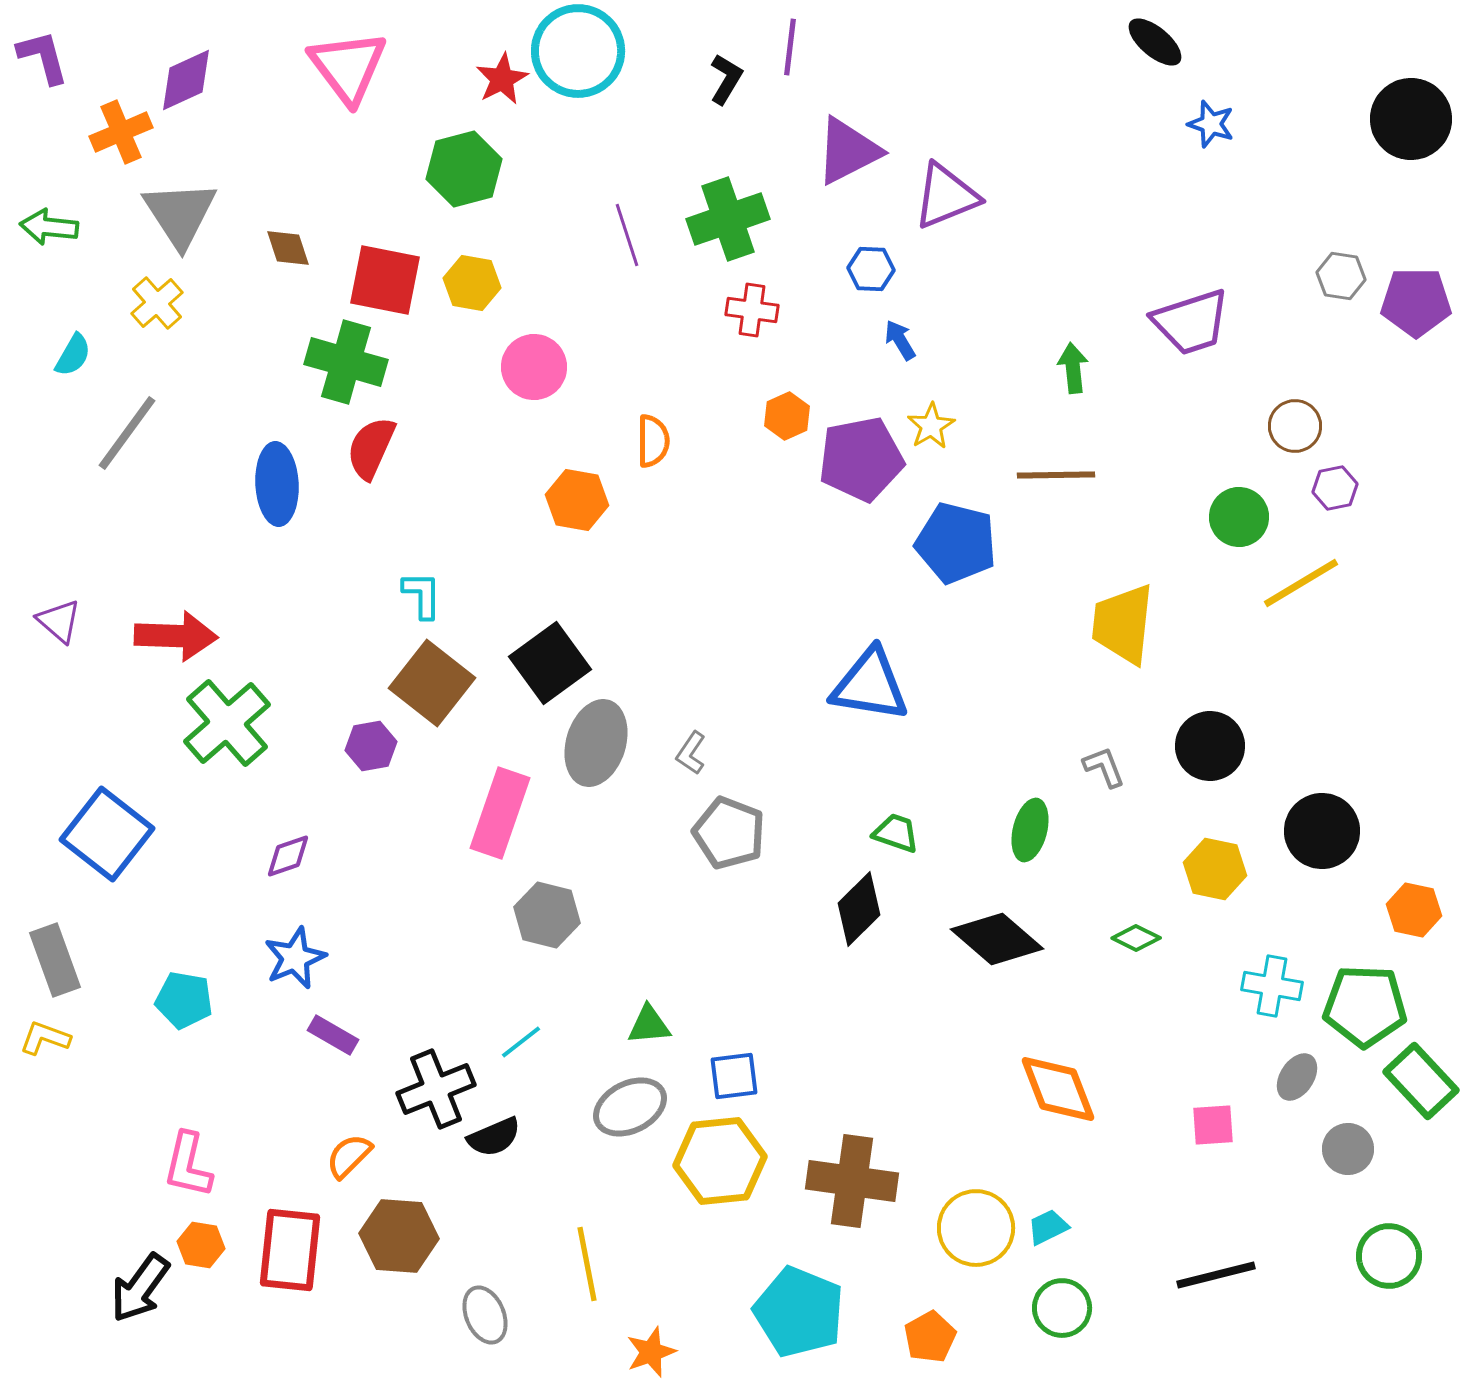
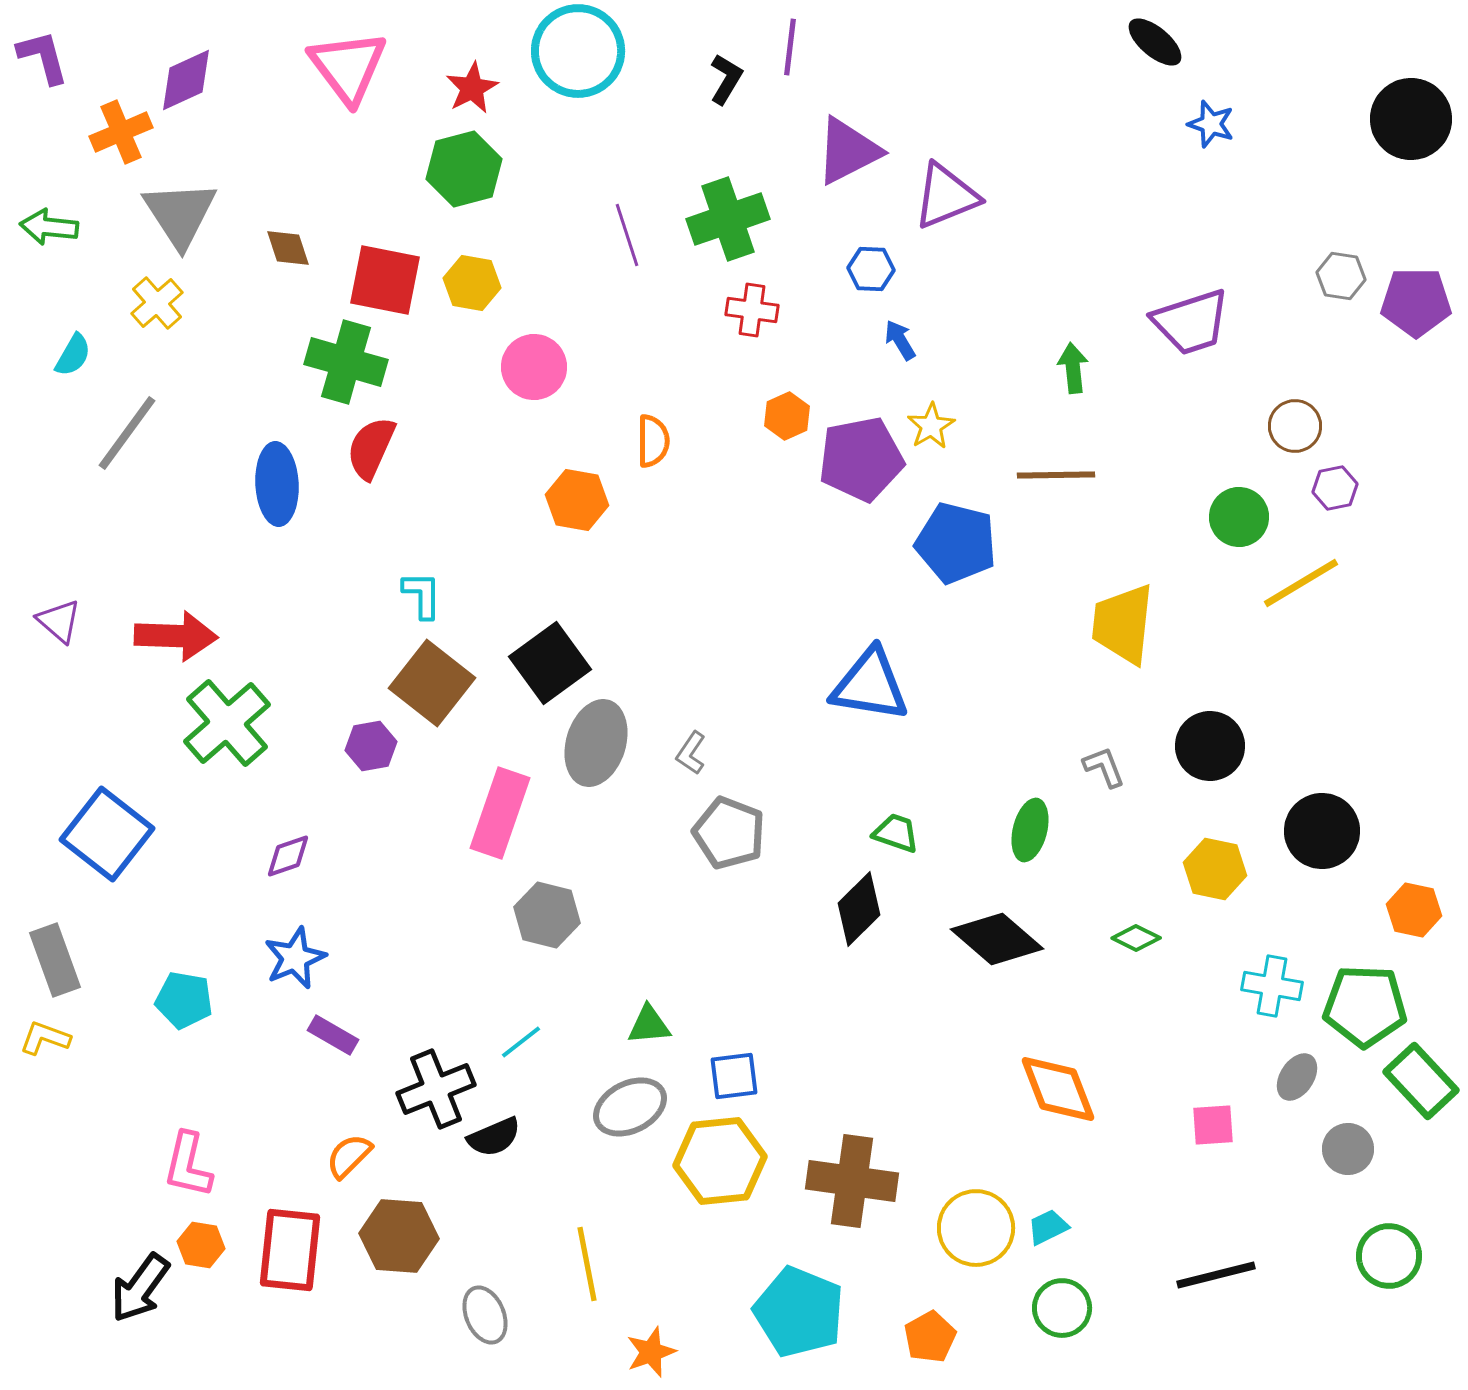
red star at (502, 79): moved 30 px left, 9 px down
